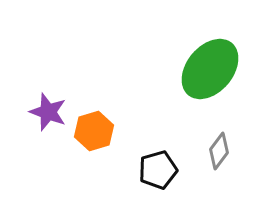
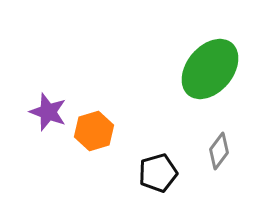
black pentagon: moved 3 px down
